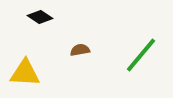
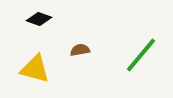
black diamond: moved 1 px left, 2 px down; rotated 15 degrees counterclockwise
yellow triangle: moved 10 px right, 4 px up; rotated 12 degrees clockwise
